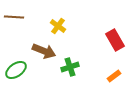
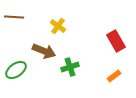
red rectangle: moved 1 px right, 1 px down
